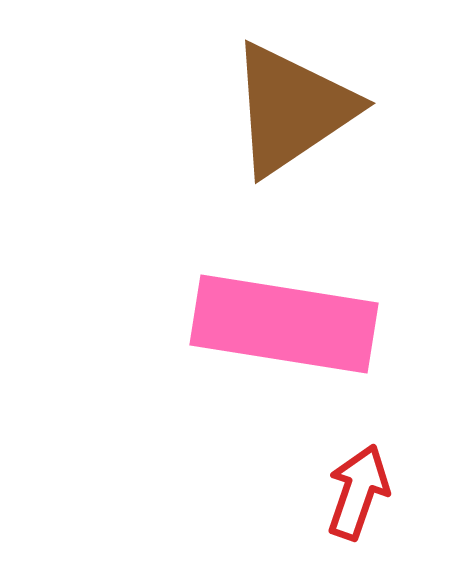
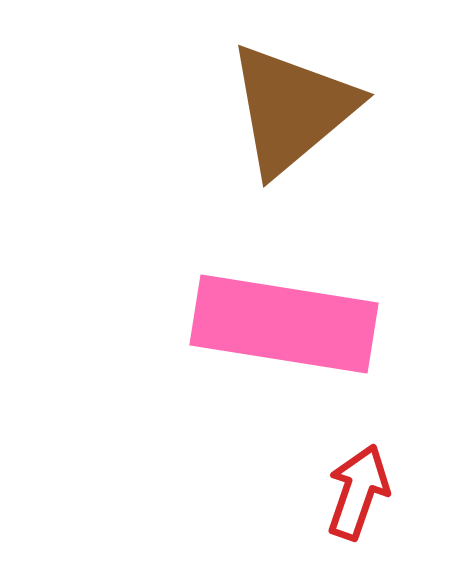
brown triangle: rotated 6 degrees counterclockwise
